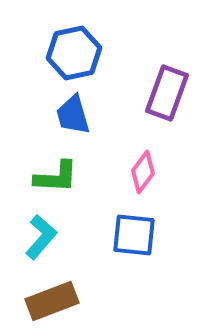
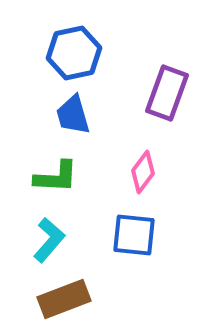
cyan L-shape: moved 8 px right, 3 px down
brown rectangle: moved 12 px right, 2 px up
